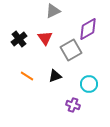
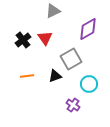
black cross: moved 4 px right, 1 px down
gray square: moved 9 px down
orange line: rotated 40 degrees counterclockwise
purple cross: rotated 16 degrees clockwise
